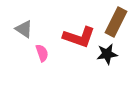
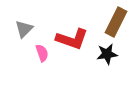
gray triangle: rotated 42 degrees clockwise
red L-shape: moved 7 px left, 2 px down
